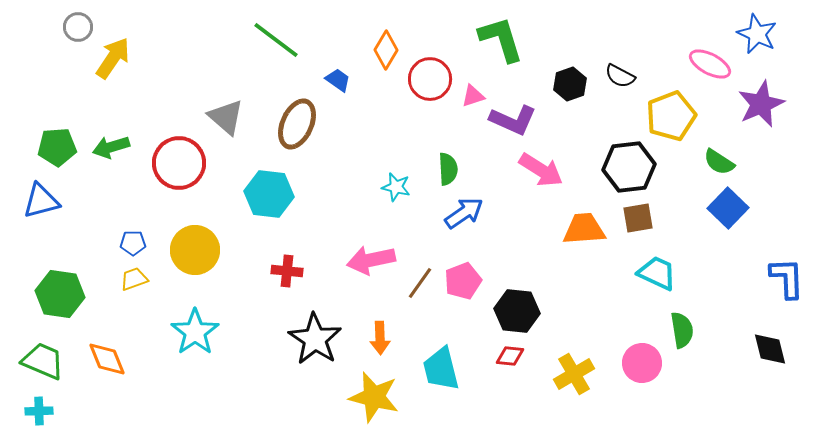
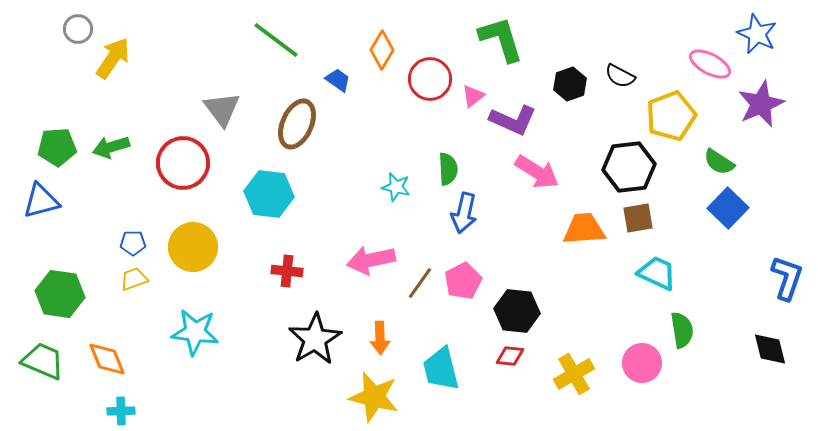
gray circle at (78, 27): moved 2 px down
orange diamond at (386, 50): moved 4 px left
pink triangle at (473, 96): rotated 20 degrees counterclockwise
gray triangle at (226, 117): moved 4 px left, 8 px up; rotated 12 degrees clockwise
red circle at (179, 163): moved 4 px right
pink arrow at (541, 170): moved 4 px left, 2 px down
blue arrow at (464, 213): rotated 138 degrees clockwise
yellow circle at (195, 250): moved 2 px left, 3 px up
blue L-shape at (787, 278): rotated 21 degrees clockwise
pink pentagon at (463, 281): rotated 6 degrees counterclockwise
cyan star at (195, 332): rotated 30 degrees counterclockwise
black star at (315, 339): rotated 8 degrees clockwise
cyan cross at (39, 411): moved 82 px right
